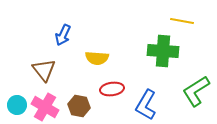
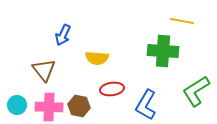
pink cross: moved 4 px right; rotated 28 degrees counterclockwise
